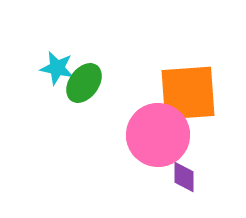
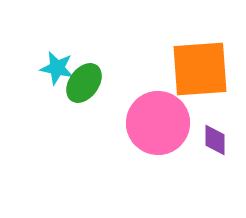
orange square: moved 12 px right, 24 px up
pink circle: moved 12 px up
purple diamond: moved 31 px right, 37 px up
